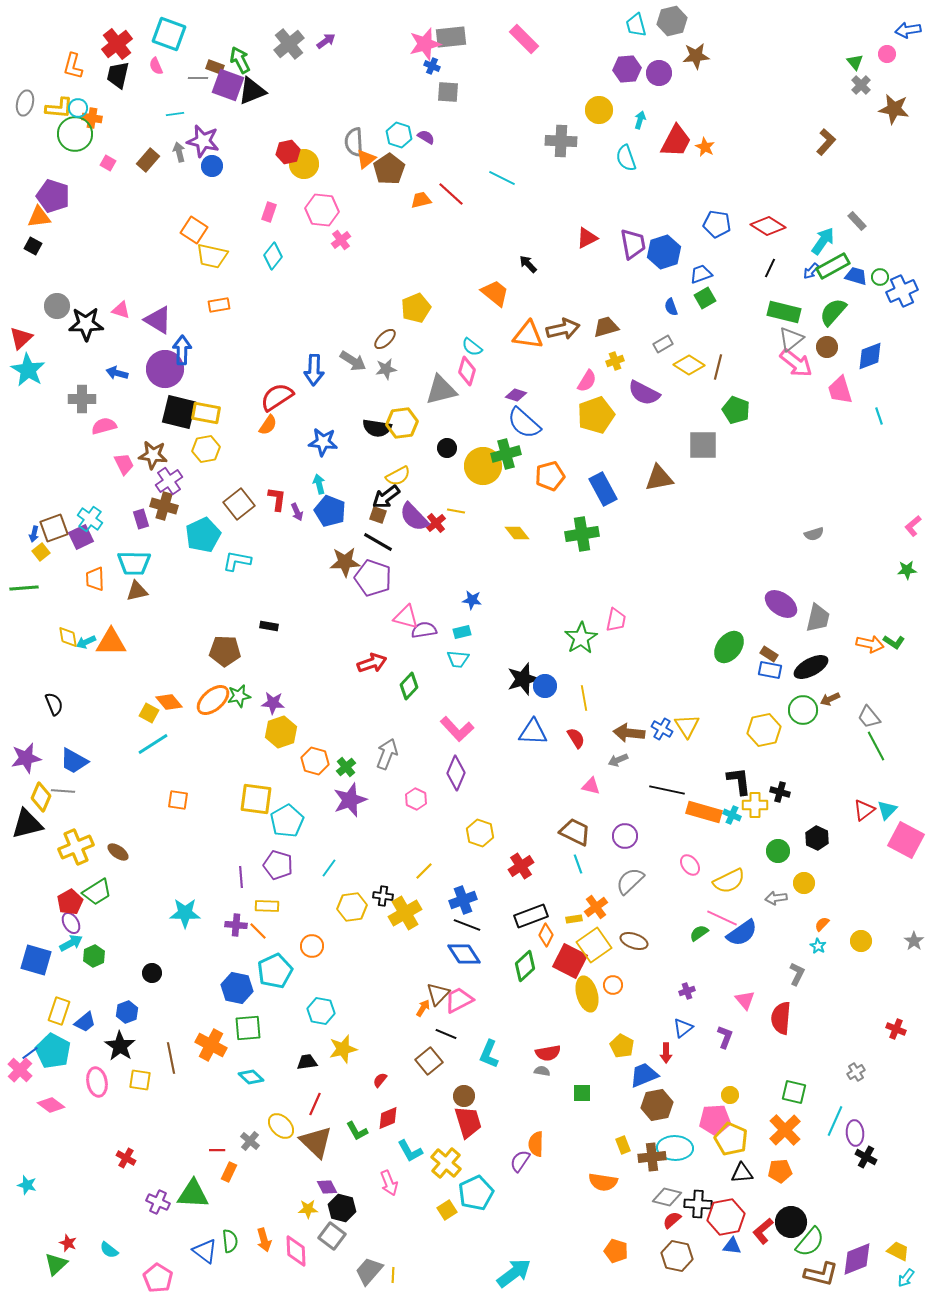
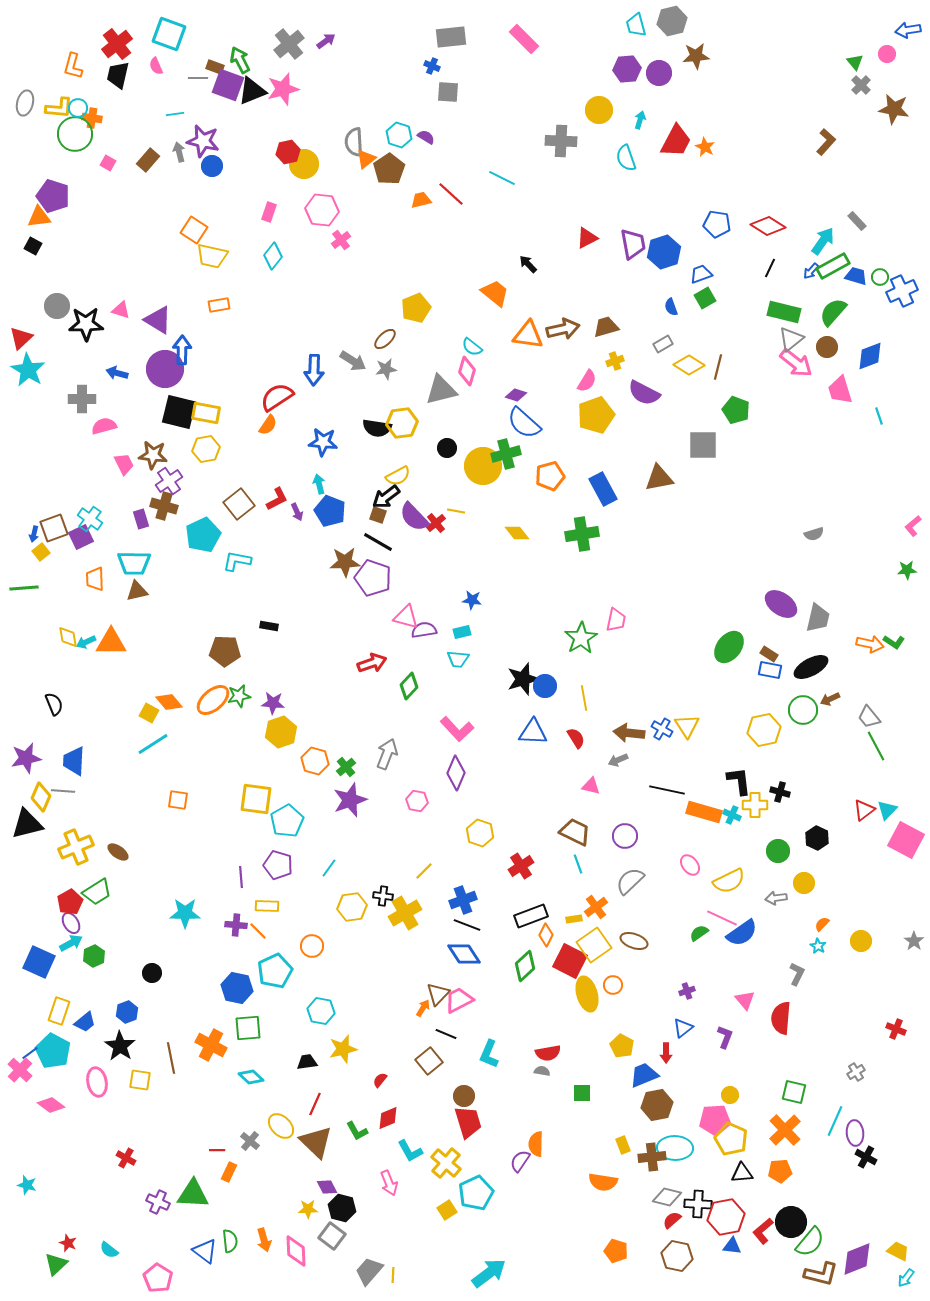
pink star at (425, 44): moved 142 px left, 45 px down
red L-shape at (277, 499): rotated 55 degrees clockwise
blue trapezoid at (74, 761): rotated 64 degrees clockwise
pink hexagon at (416, 799): moved 1 px right, 2 px down; rotated 15 degrees counterclockwise
blue square at (36, 960): moved 3 px right, 2 px down; rotated 8 degrees clockwise
cyan arrow at (514, 1273): moved 25 px left
